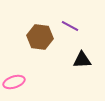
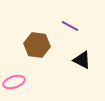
brown hexagon: moved 3 px left, 8 px down
black triangle: rotated 30 degrees clockwise
